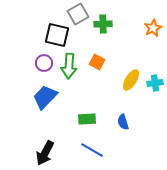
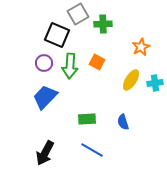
orange star: moved 12 px left, 19 px down
black square: rotated 10 degrees clockwise
green arrow: moved 1 px right
